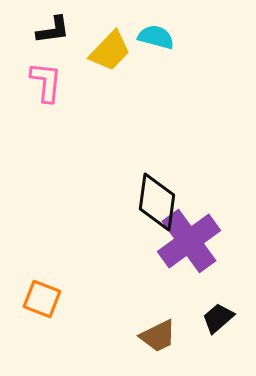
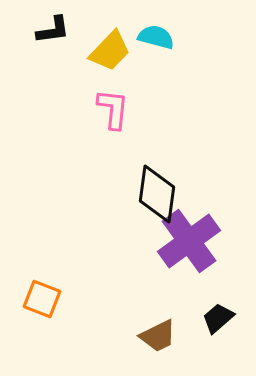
pink L-shape: moved 67 px right, 27 px down
black diamond: moved 8 px up
